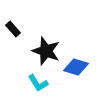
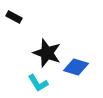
black rectangle: moved 1 px right, 12 px up; rotated 21 degrees counterclockwise
black star: moved 1 px right, 2 px down
